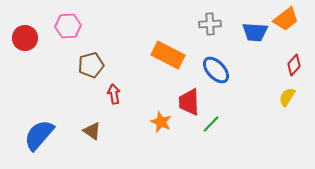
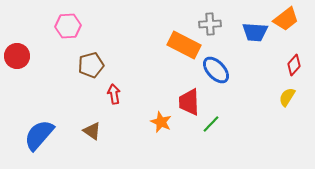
red circle: moved 8 px left, 18 px down
orange rectangle: moved 16 px right, 10 px up
